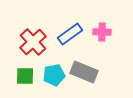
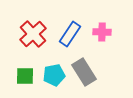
blue rectangle: rotated 20 degrees counterclockwise
red cross: moved 8 px up
gray rectangle: rotated 36 degrees clockwise
